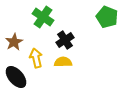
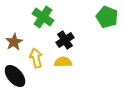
black ellipse: moved 1 px left, 1 px up
